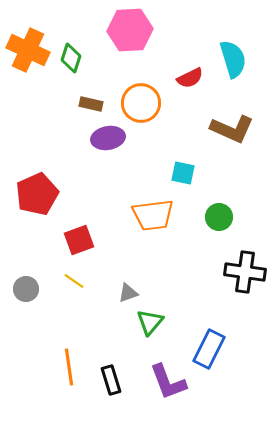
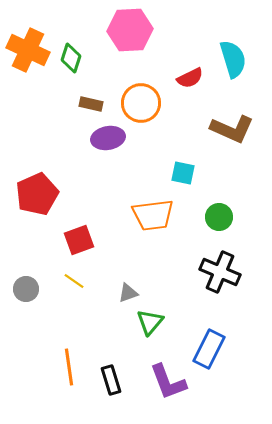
black cross: moved 25 px left; rotated 15 degrees clockwise
